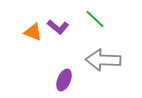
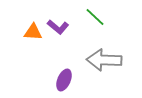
green line: moved 2 px up
orange triangle: rotated 18 degrees counterclockwise
gray arrow: moved 1 px right
